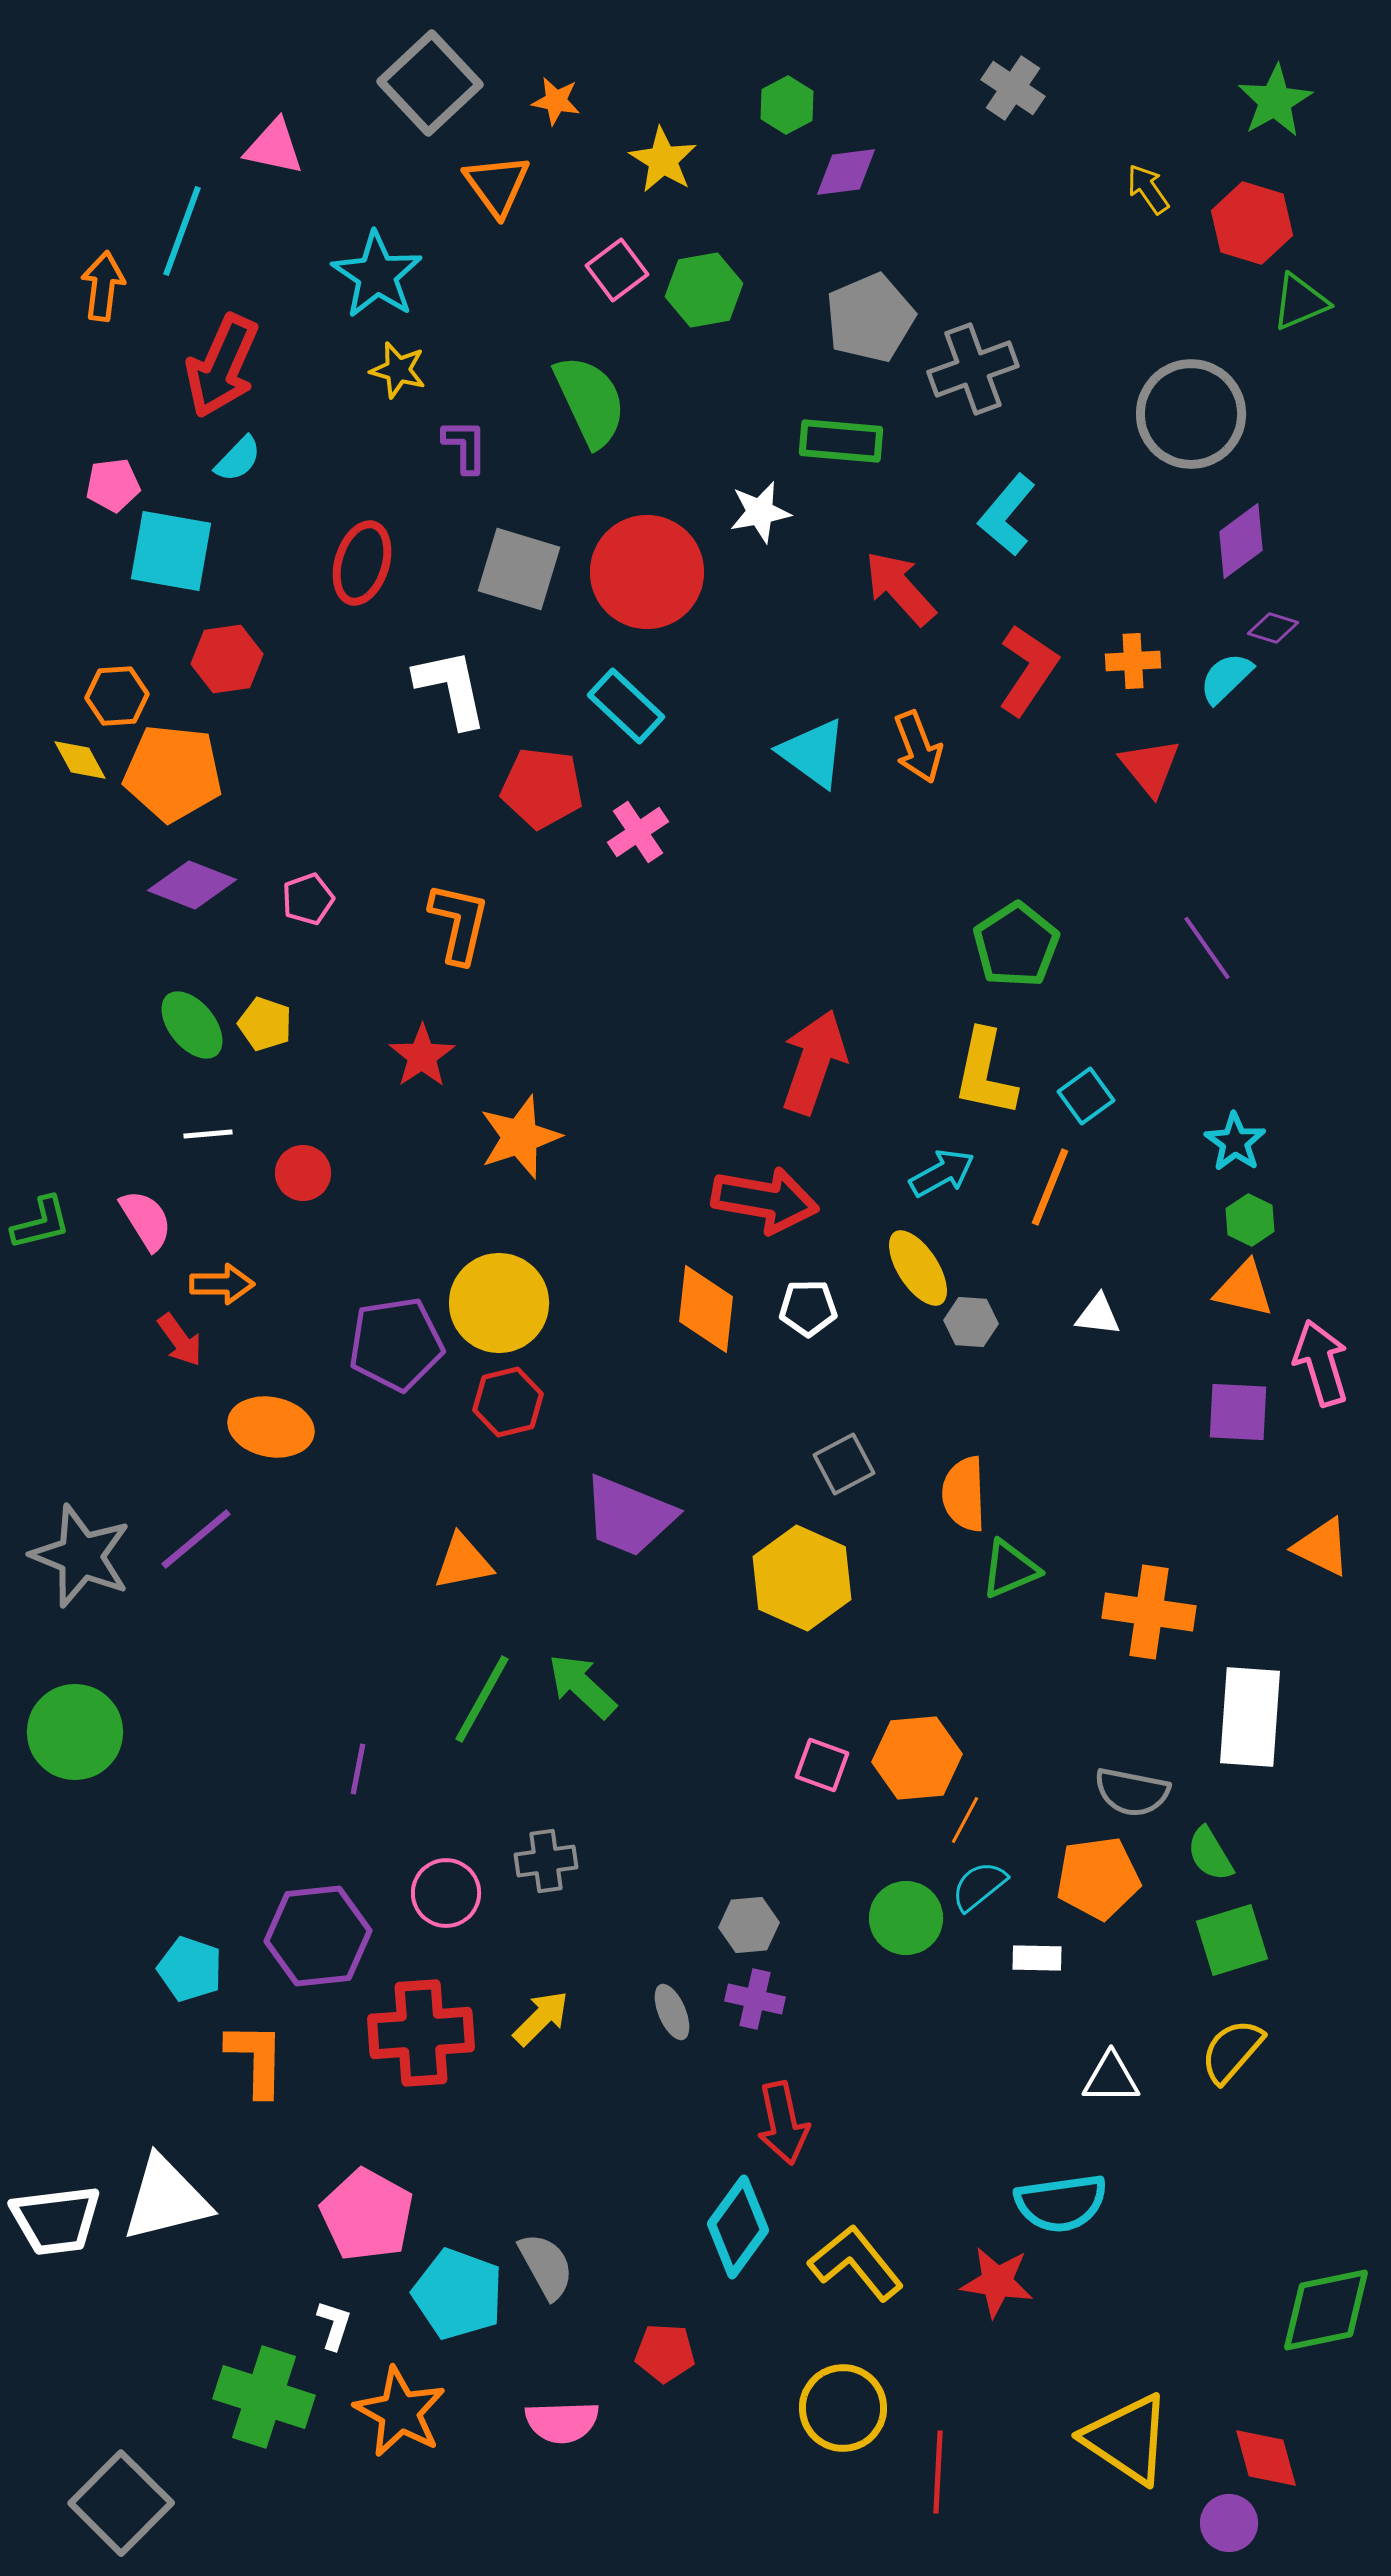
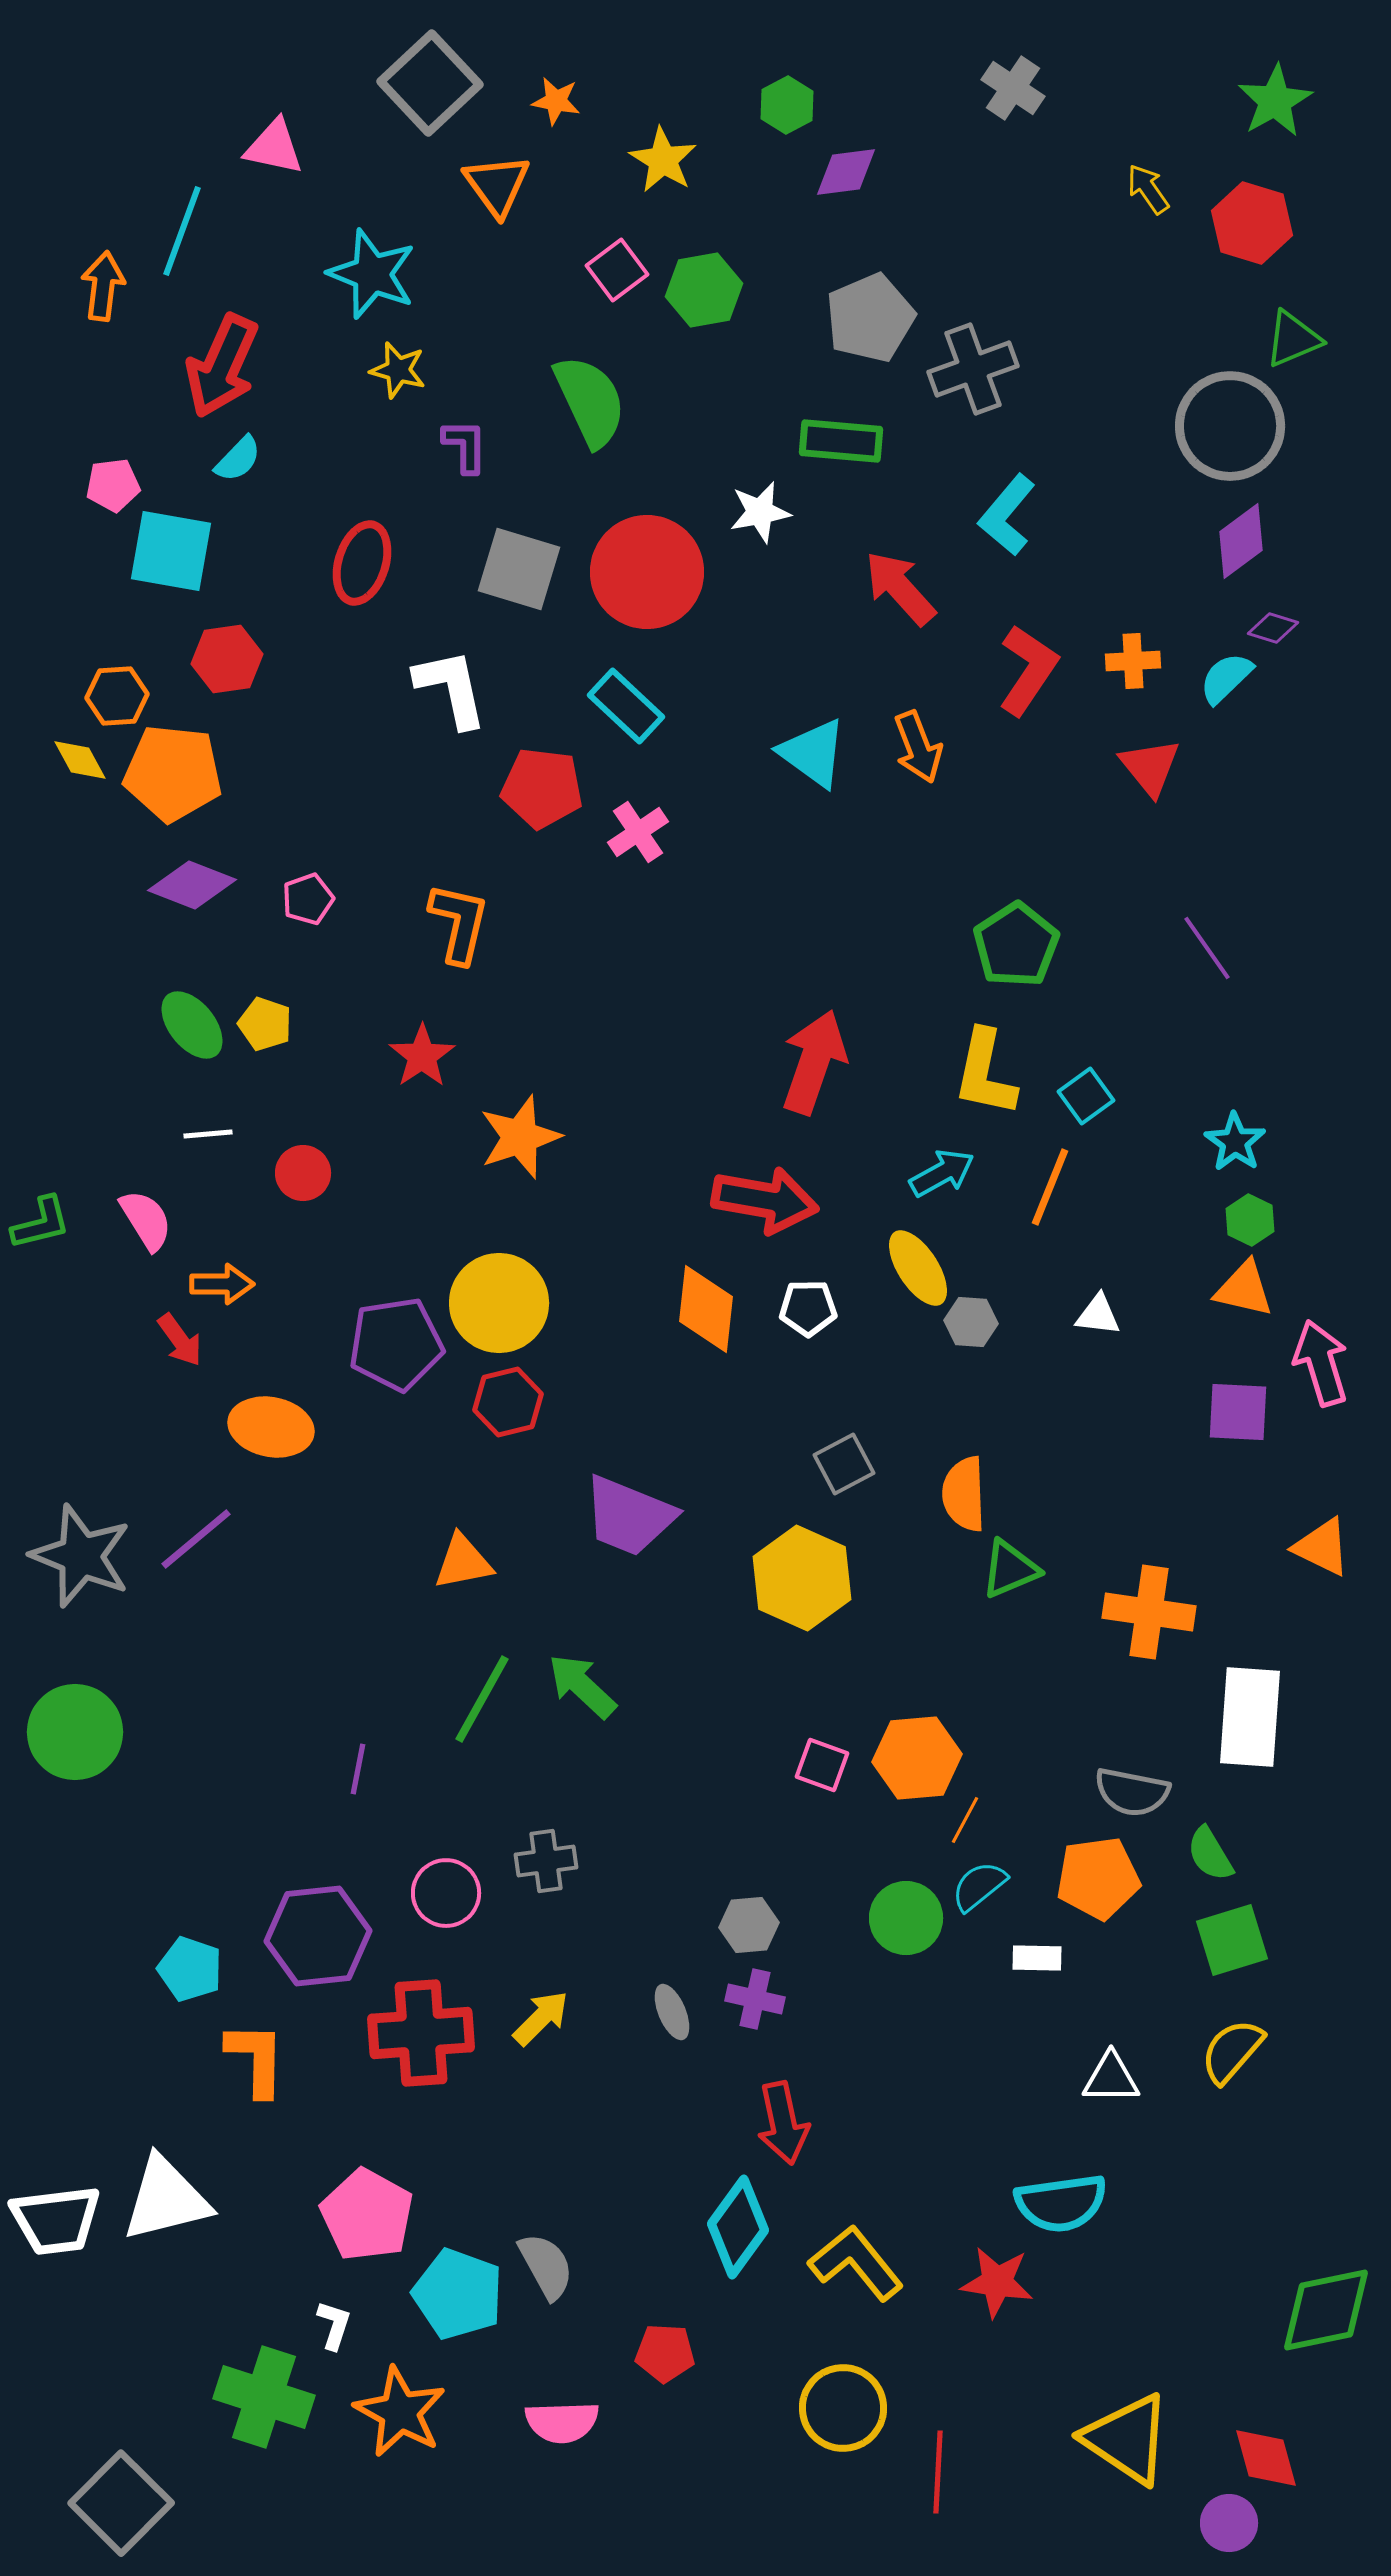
cyan star at (377, 275): moved 5 px left, 1 px up; rotated 12 degrees counterclockwise
green triangle at (1300, 302): moved 7 px left, 37 px down
gray circle at (1191, 414): moved 39 px right, 12 px down
